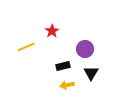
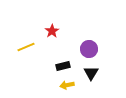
purple circle: moved 4 px right
